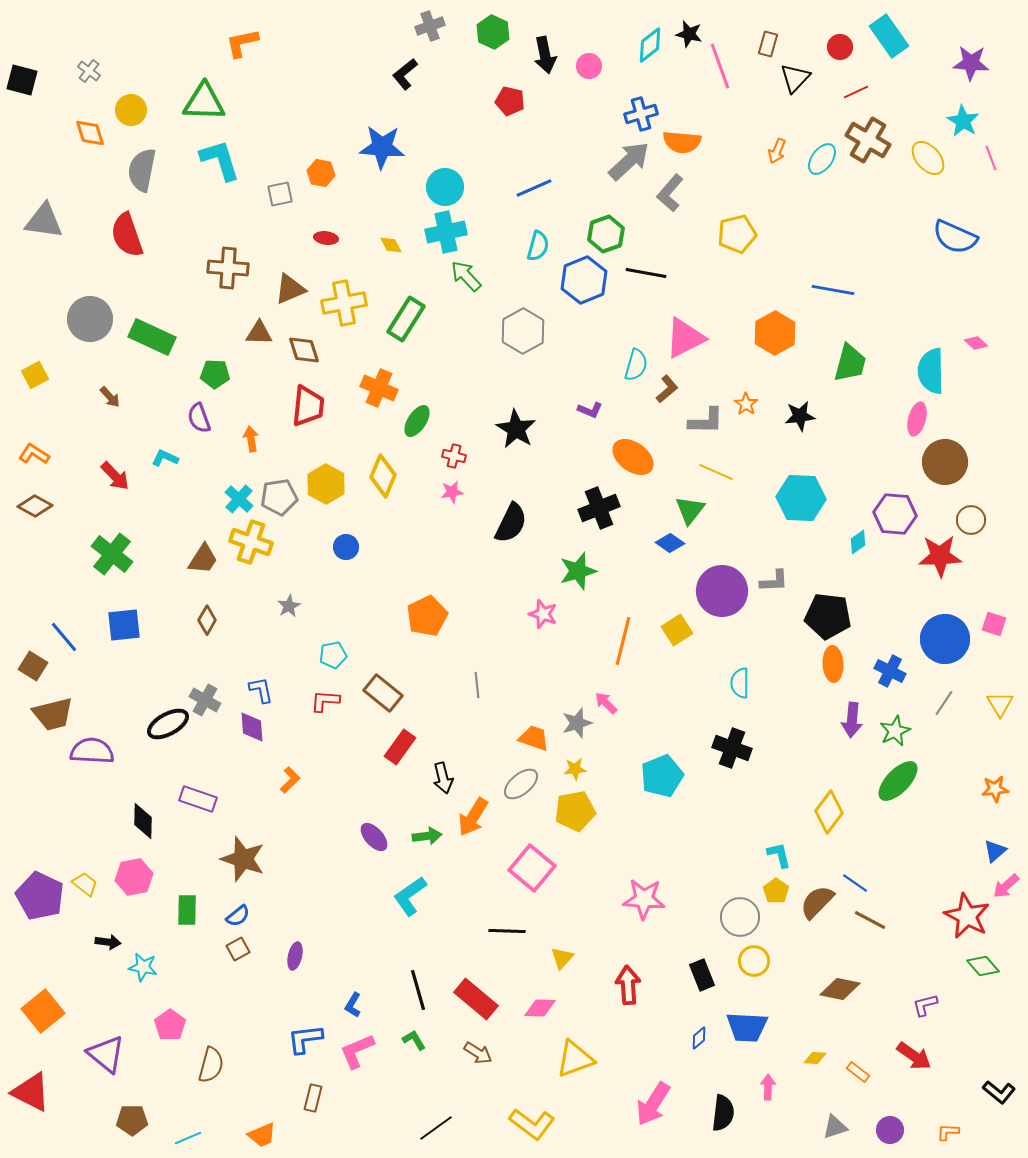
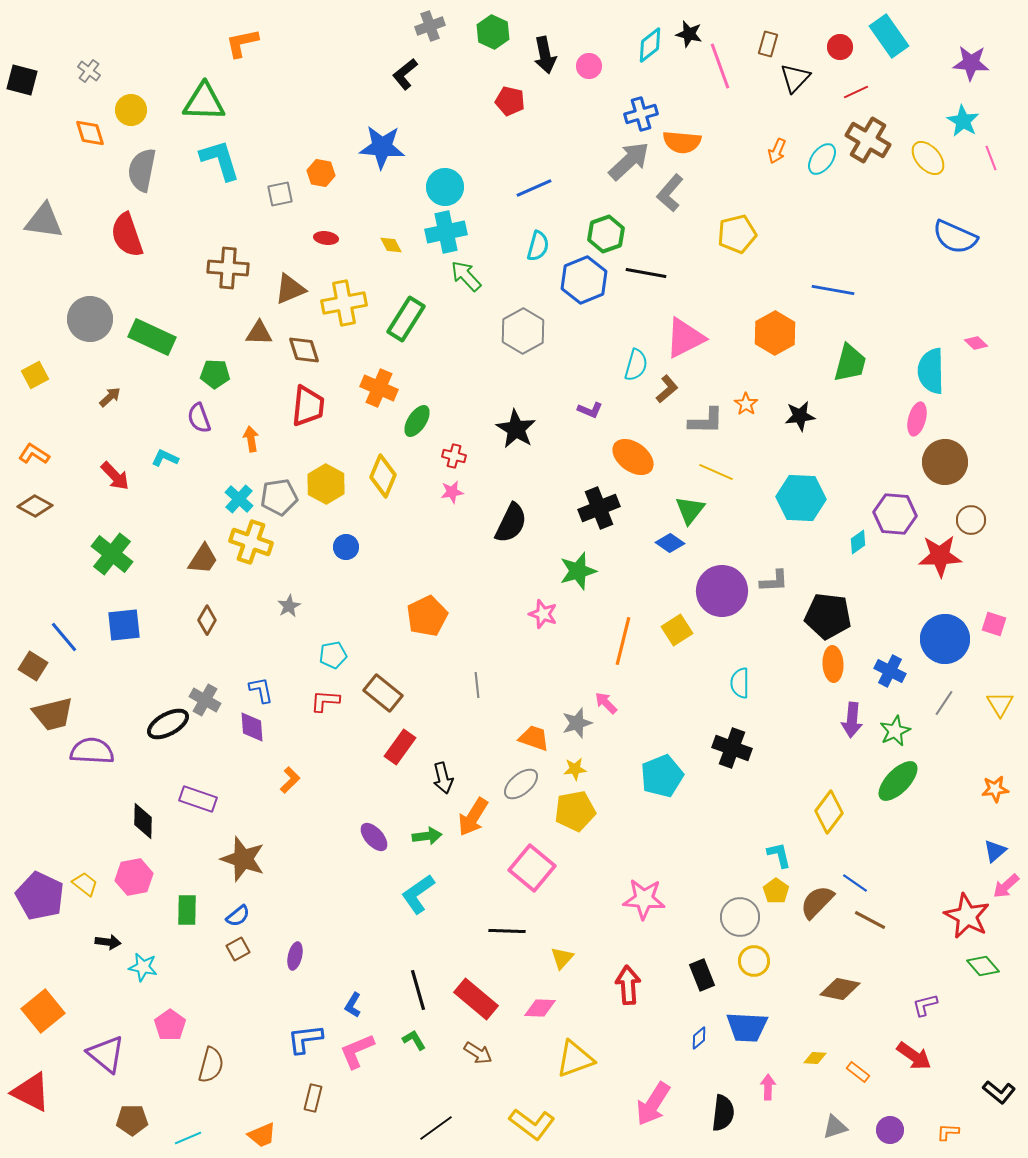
brown arrow at (110, 397): rotated 90 degrees counterclockwise
cyan L-shape at (410, 896): moved 8 px right, 2 px up
